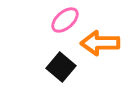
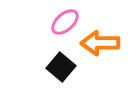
pink ellipse: moved 2 px down
